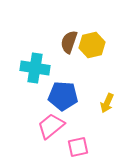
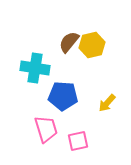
brown semicircle: rotated 20 degrees clockwise
yellow arrow: rotated 18 degrees clockwise
pink trapezoid: moved 5 px left, 3 px down; rotated 112 degrees clockwise
pink square: moved 6 px up
